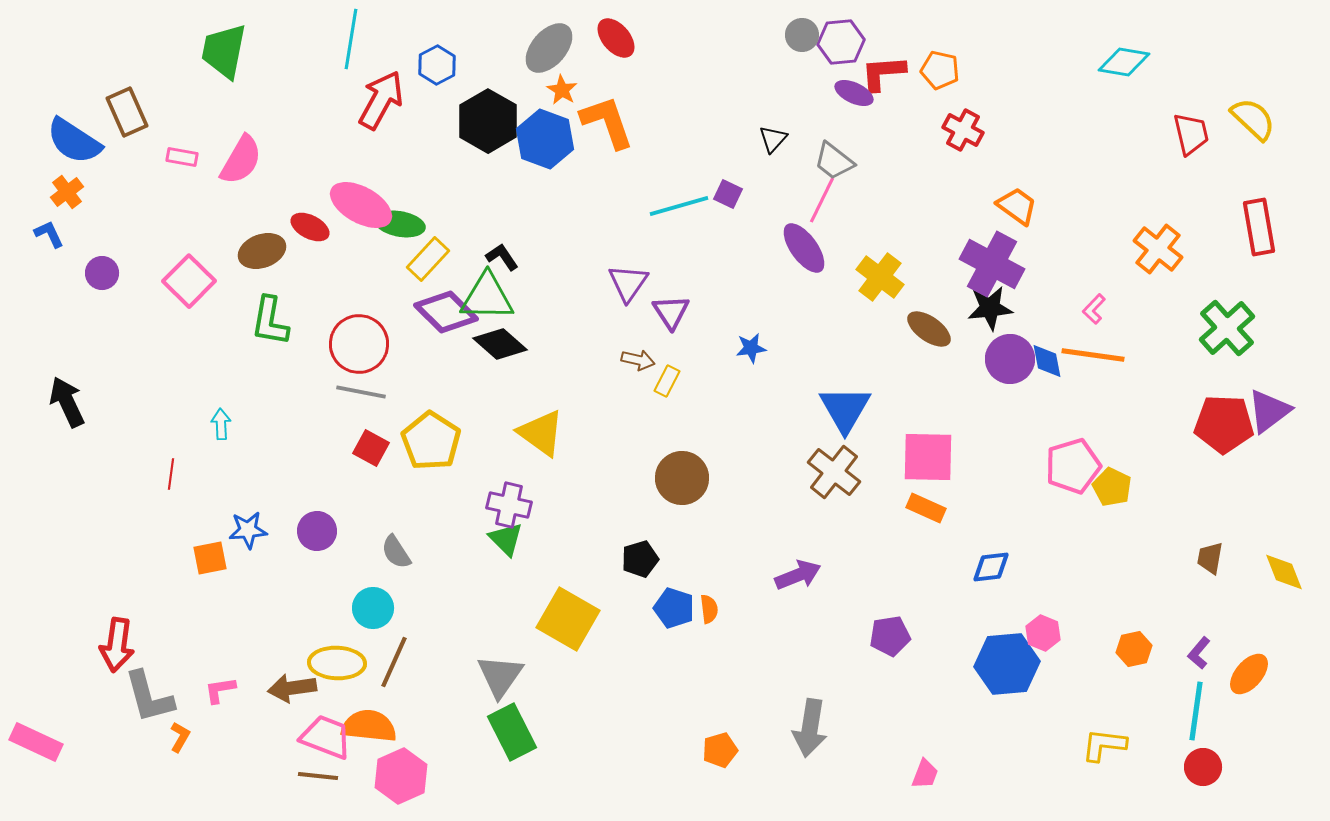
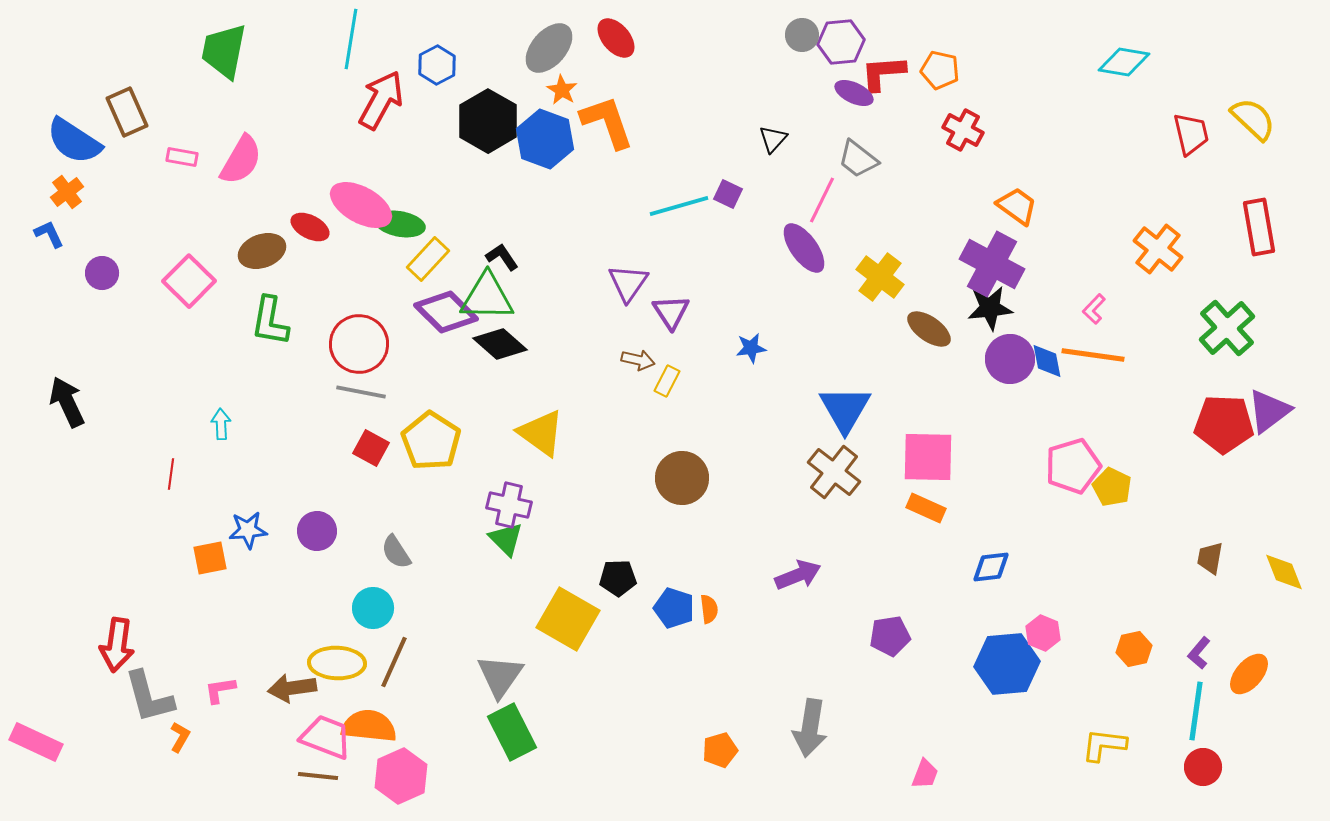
gray trapezoid at (834, 161): moved 24 px right, 2 px up
black pentagon at (640, 559): moved 22 px left, 19 px down; rotated 15 degrees clockwise
